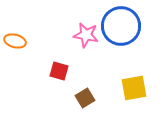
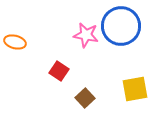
orange ellipse: moved 1 px down
red square: rotated 18 degrees clockwise
yellow square: moved 1 px right, 1 px down
brown square: rotated 12 degrees counterclockwise
